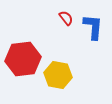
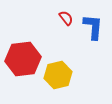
yellow hexagon: rotated 24 degrees counterclockwise
